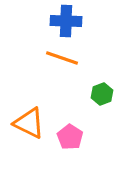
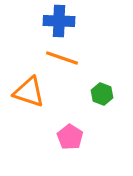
blue cross: moved 7 px left
green hexagon: rotated 20 degrees counterclockwise
orange triangle: moved 31 px up; rotated 8 degrees counterclockwise
